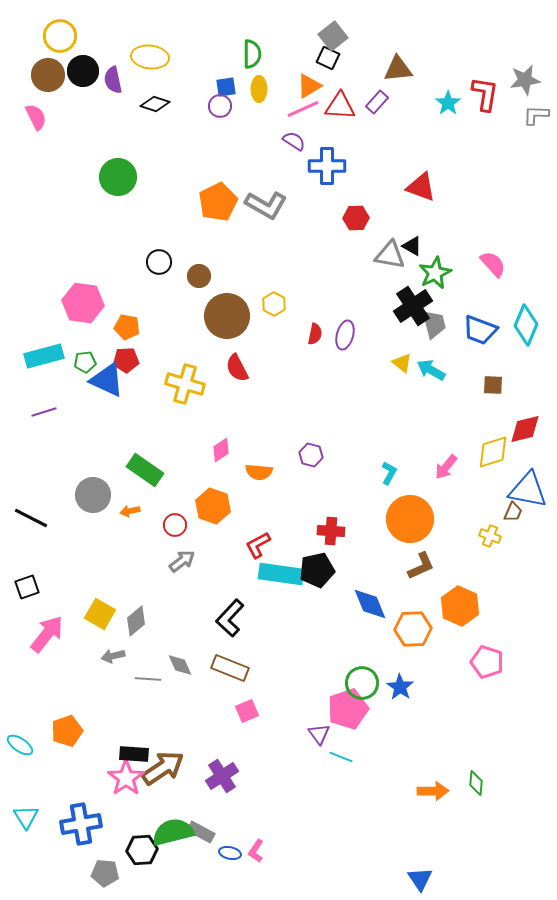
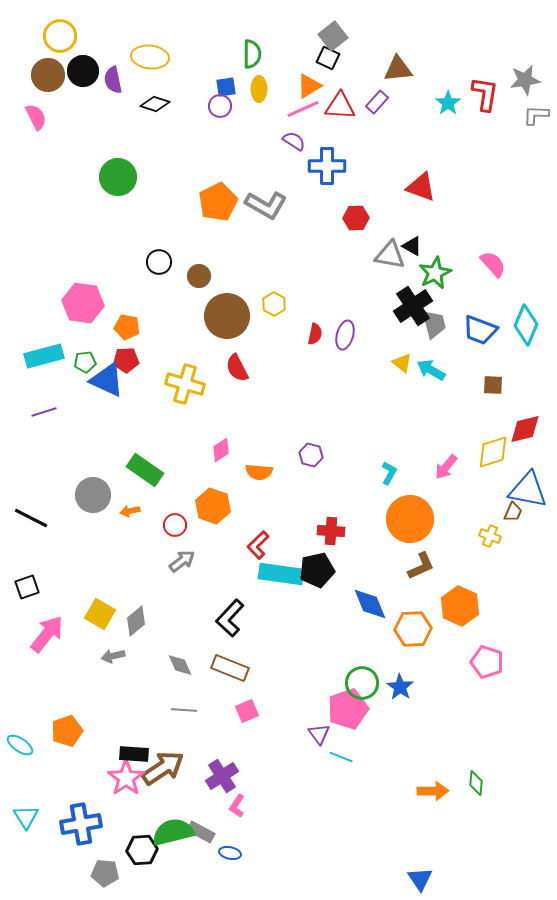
red L-shape at (258, 545): rotated 16 degrees counterclockwise
gray line at (148, 679): moved 36 px right, 31 px down
pink L-shape at (256, 851): moved 19 px left, 45 px up
